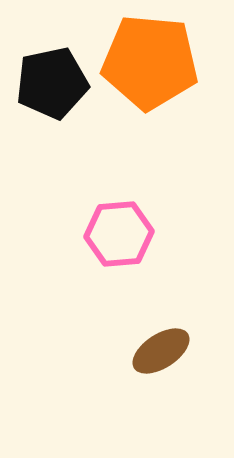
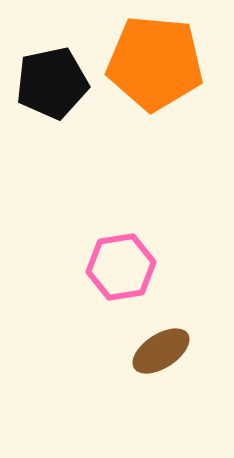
orange pentagon: moved 5 px right, 1 px down
pink hexagon: moved 2 px right, 33 px down; rotated 4 degrees counterclockwise
